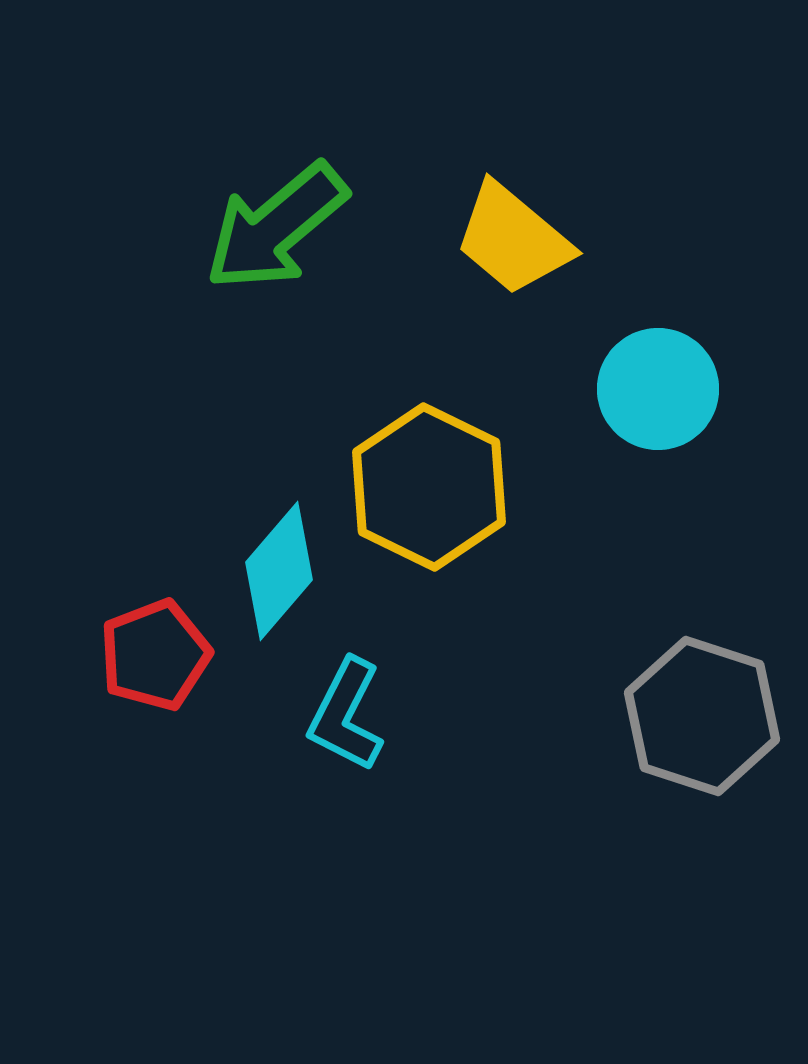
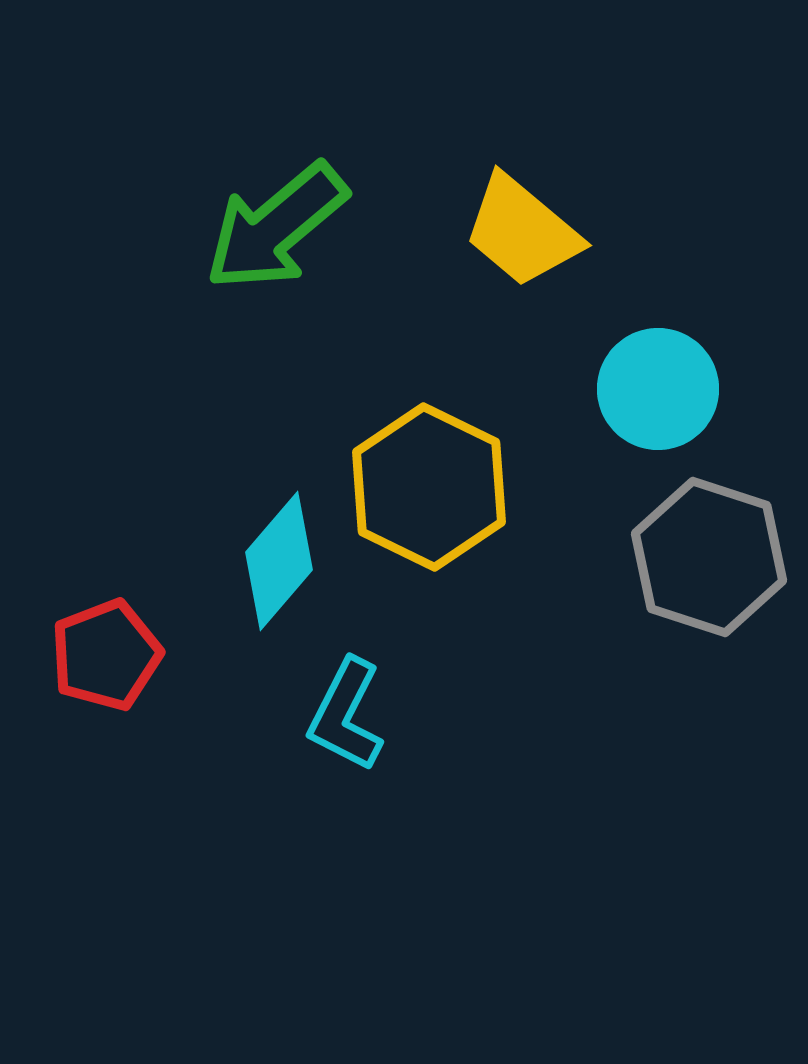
yellow trapezoid: moved 9 px right, 8 px up
cyan diamond: moved 10 px up
red pentagon: moved 49 px left
gray hexagon: moved 7 px right, 159 px up
